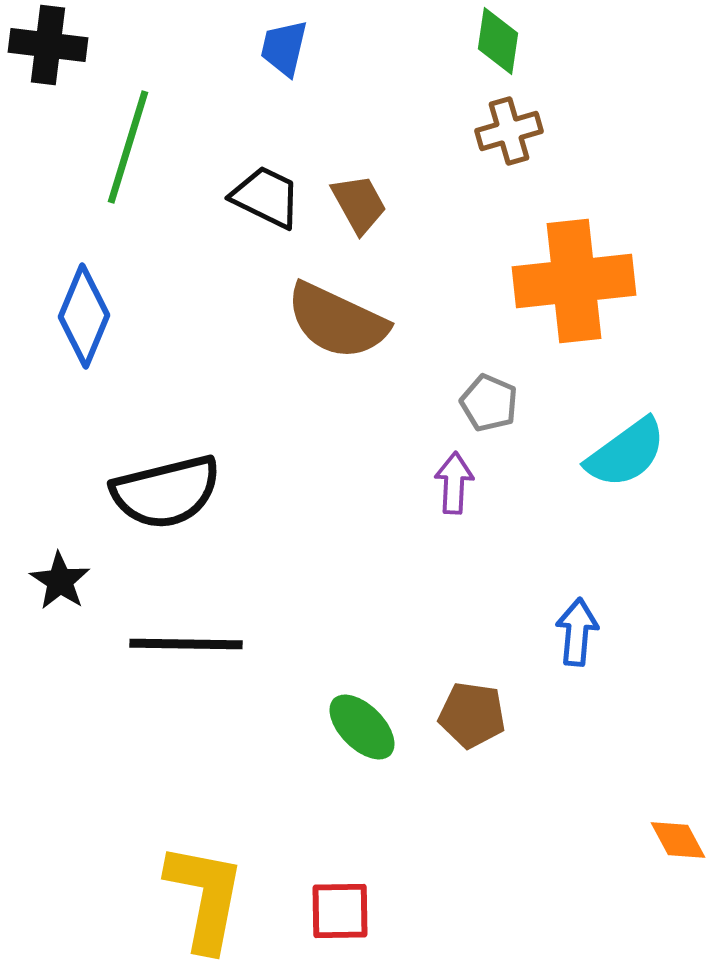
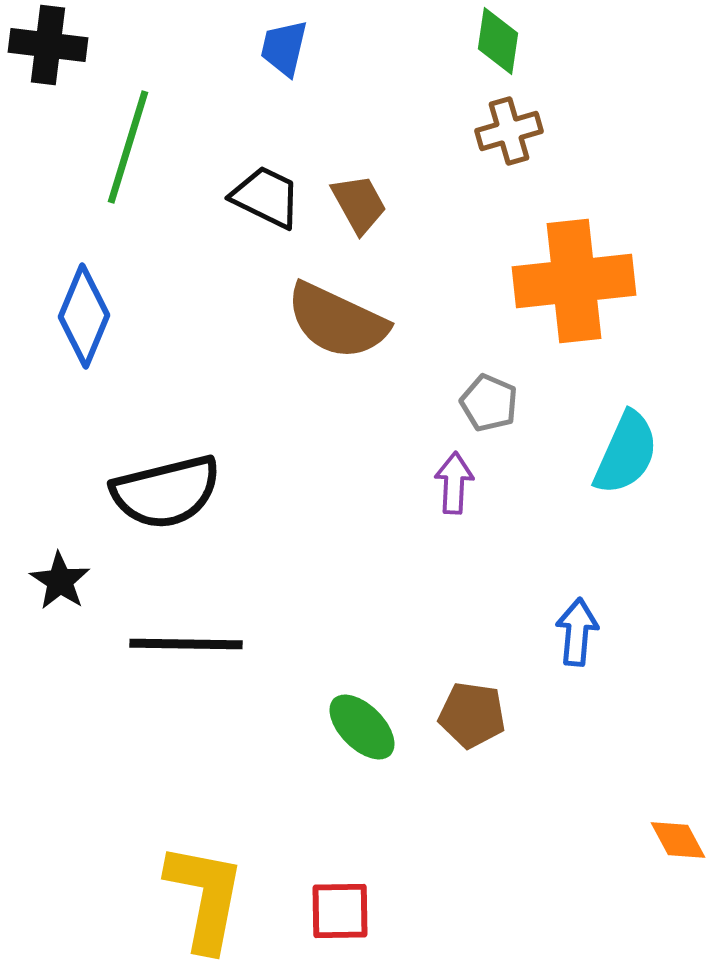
cyan semicircle: rotated 30 degrees counterclockwise
